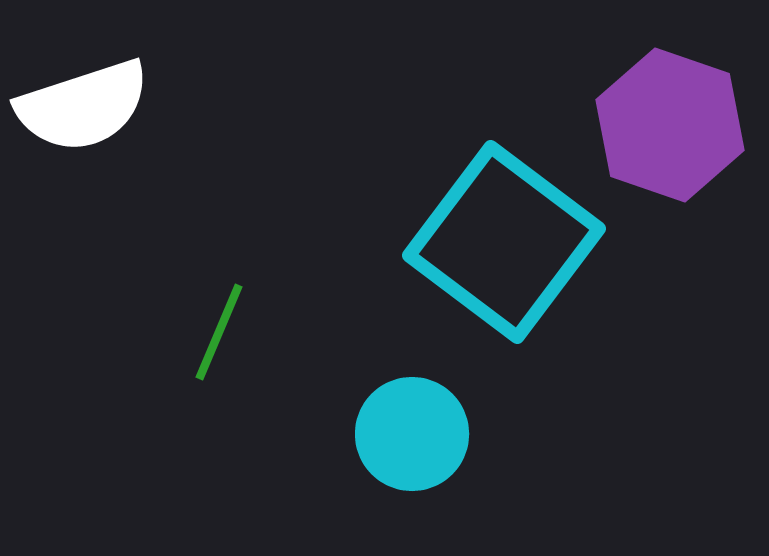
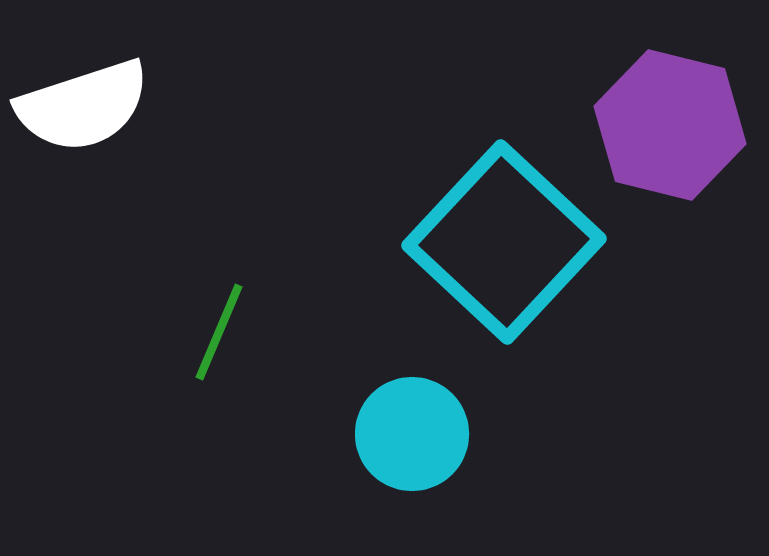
purple hexagon: rotated 5 degrees counterclockwise
cyan square: rotated 6 degrees clockwise
